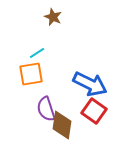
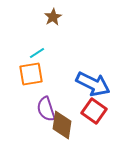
brown star: rotated 18 degrees clockwise
blue arrow: moved 3 px right
